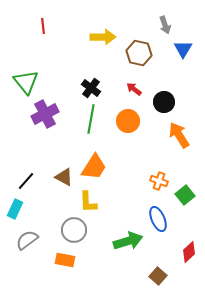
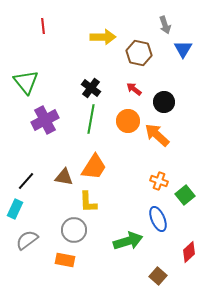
purple cross: moved 6 px down
orange arrow: moved 22 px left; rotated 16 degrees counterclockwise
brown triangle: rotated 18 degrees counterclockwise
